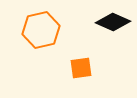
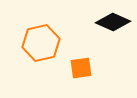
orange hexagon: moved 13 px down
